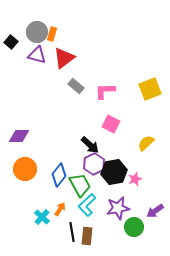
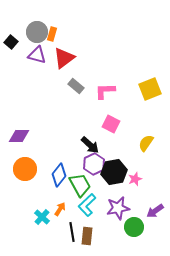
yellow semicircle: rotated 12 degrees counterclockwise
